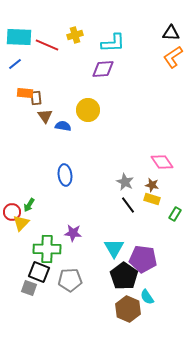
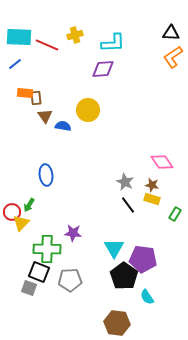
blue ellipse: moved 19 px left
brown hexagon: moved 11 px left, 14 px down; rotated 15 degrees counterclockwise
